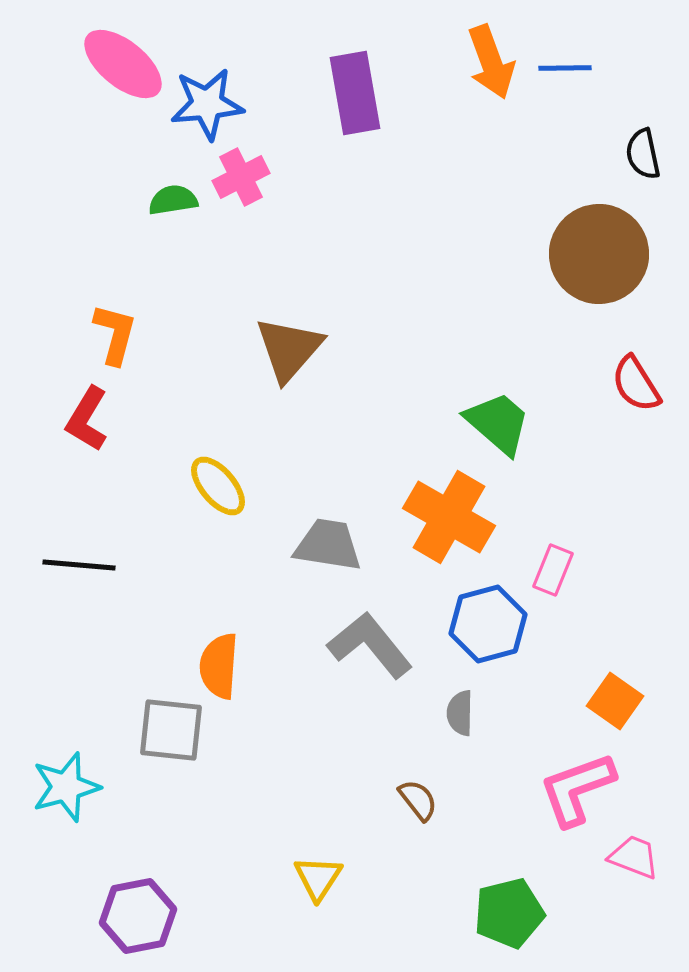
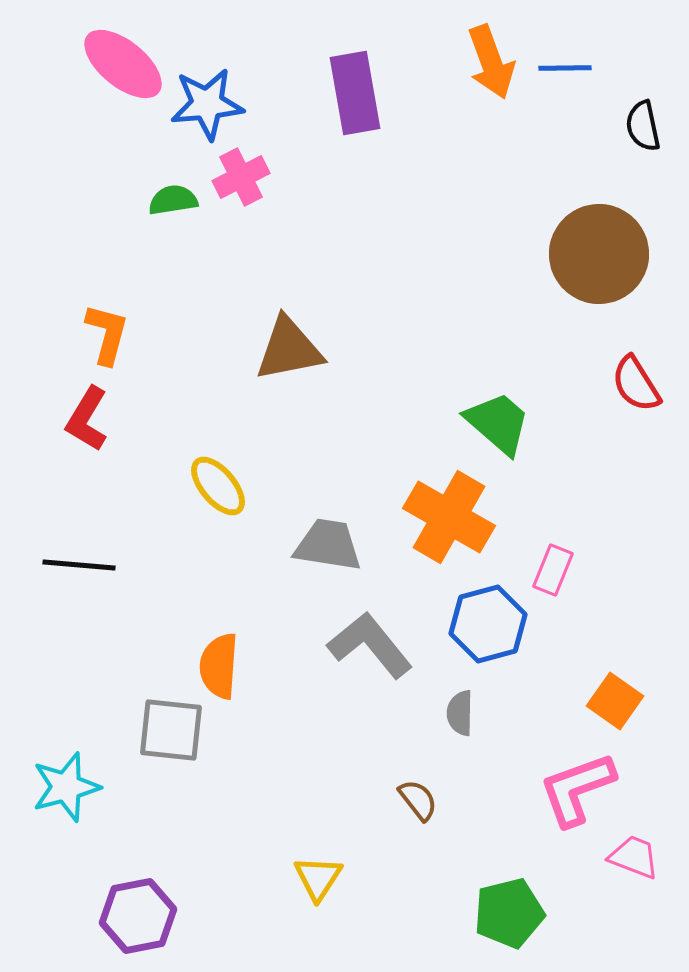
black semicircle: moved 28 px up
orange L-shape: moved 8 px left
brown triangle: rotated 38 degrees clockwise
